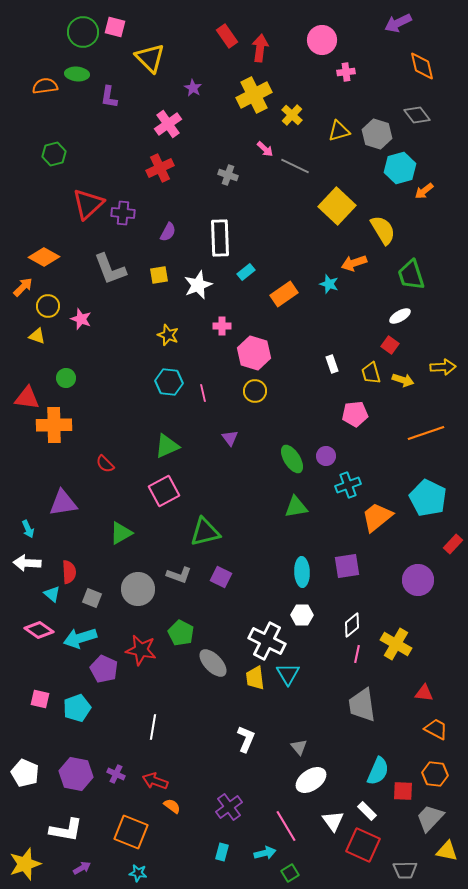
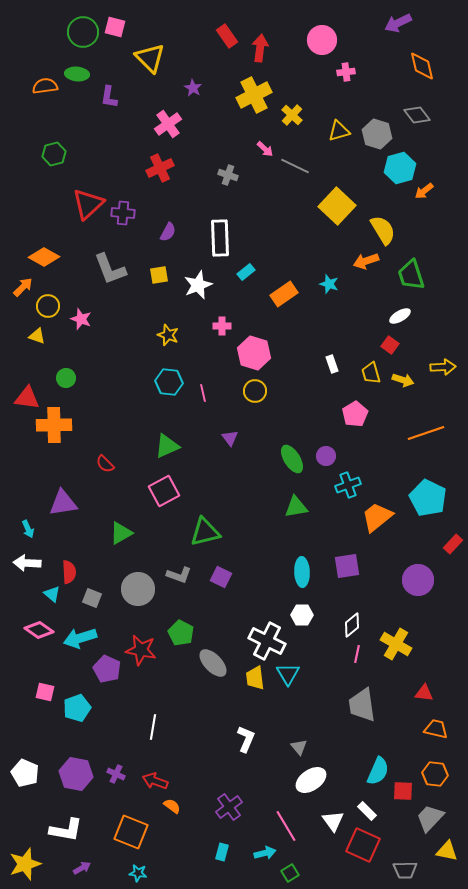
orange arrow at (354, 263): moved 12 px right, 2 px up
pink pentagon at (355, 414): rotated 25 degrees counterclockwise
purple pentagon at (104, 669): moved 3 px right
pink square at (40, 699): moved 5 px right, 7 px up
orange trapezoid at (436, 729): rotated 15 degrees counterclockwise
